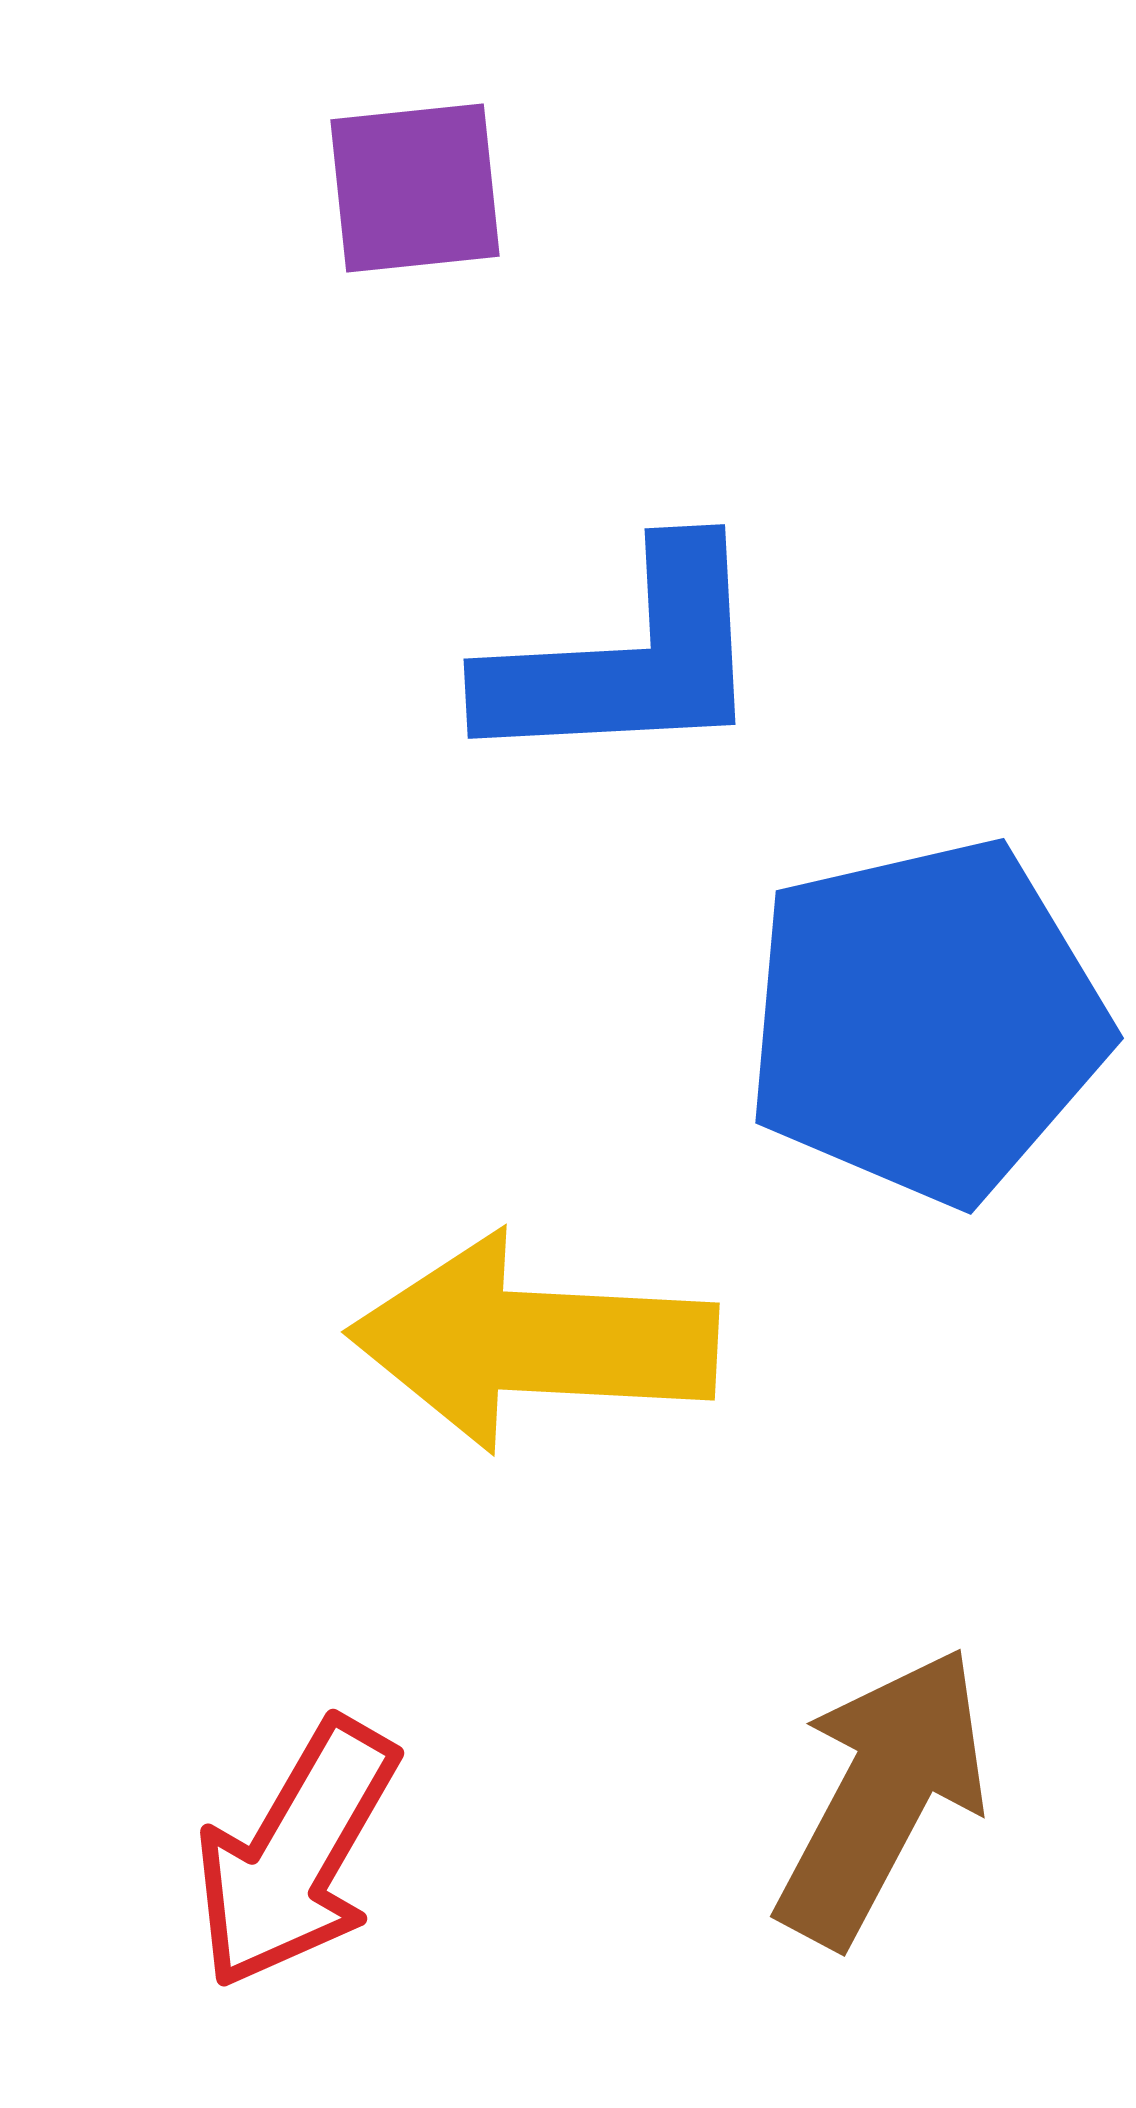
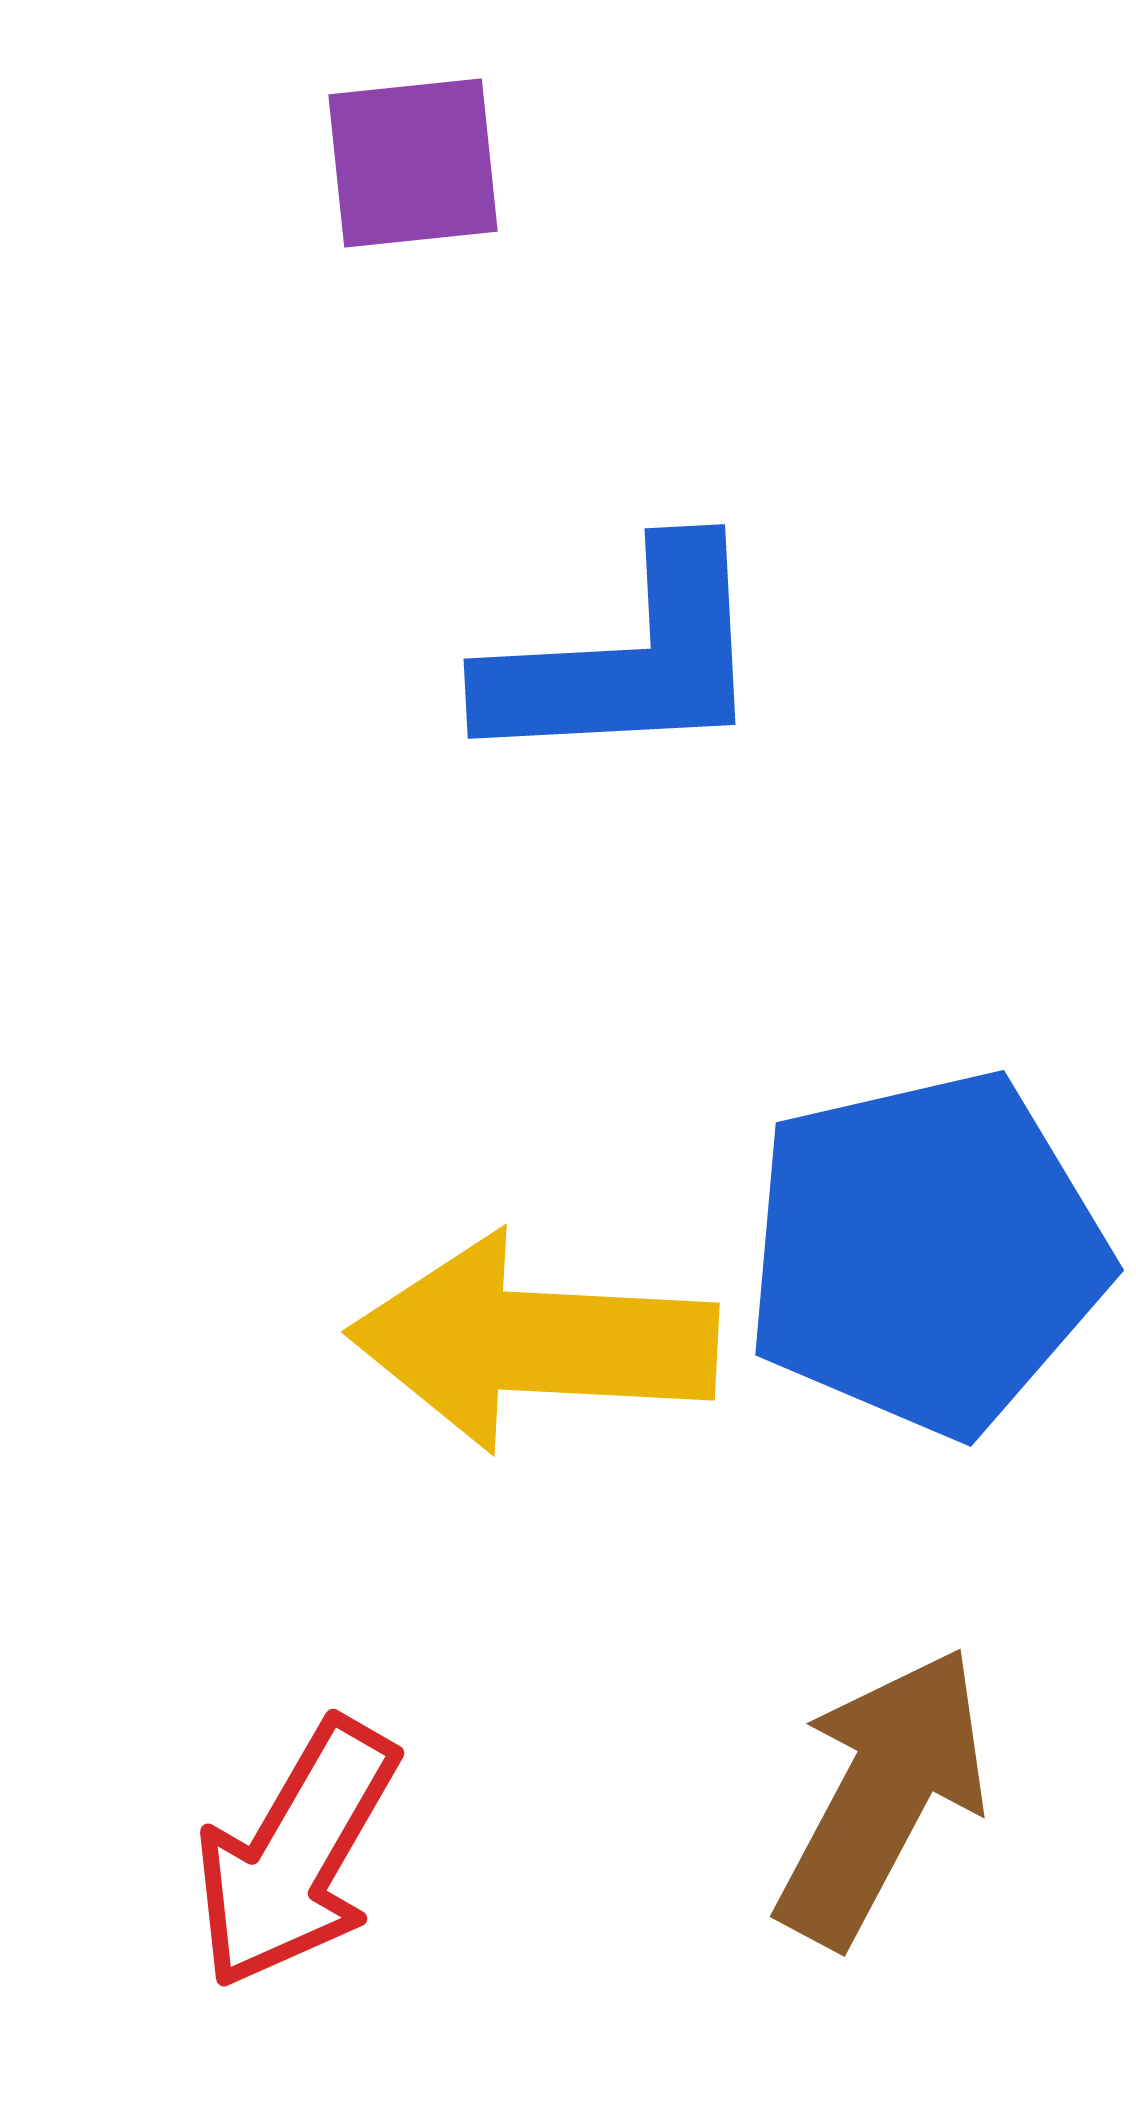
purple square: moved 2 px left, 25 px up
blue pentagon: moved 232 px down
